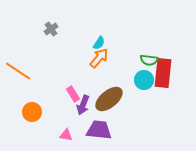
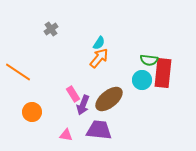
orange line: moved 1 px down
cyan circle: moved 2 px left
